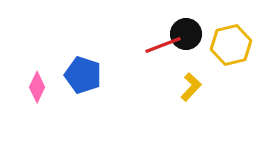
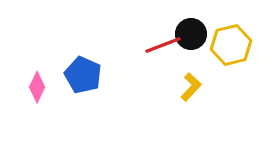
black circle: moved 5 px right
blue pentagon: rotated 6 degrees clockwise
